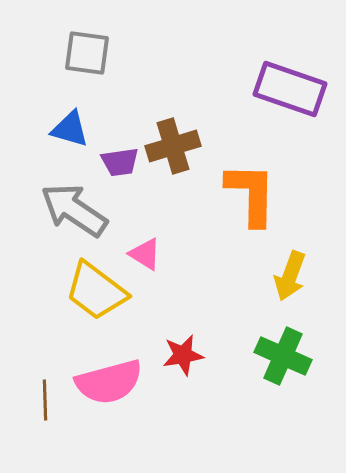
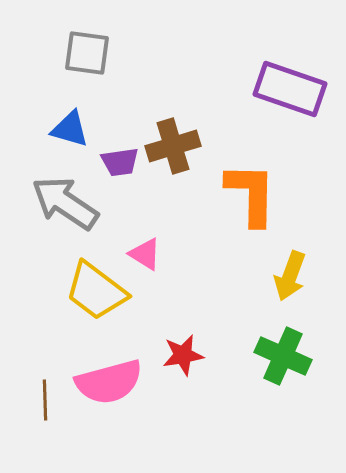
gray arrow: moved 9 px left, 7 px up
